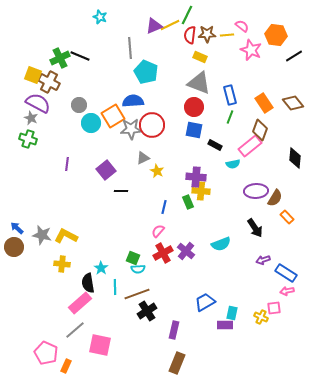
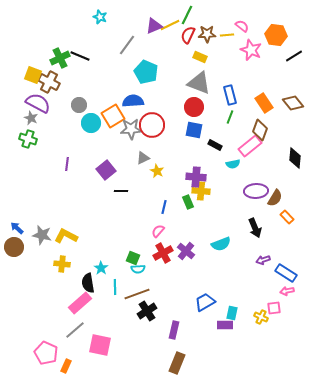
red semicircle at (190, 35): moved 2 px left; rotated 18 degrees clockwise
gray line at (130, 48): moved 3 px left, 3 px up; rotated 40 degrees clockwise
black arrow at (255, 228): rotated 12 degrees clockwise
